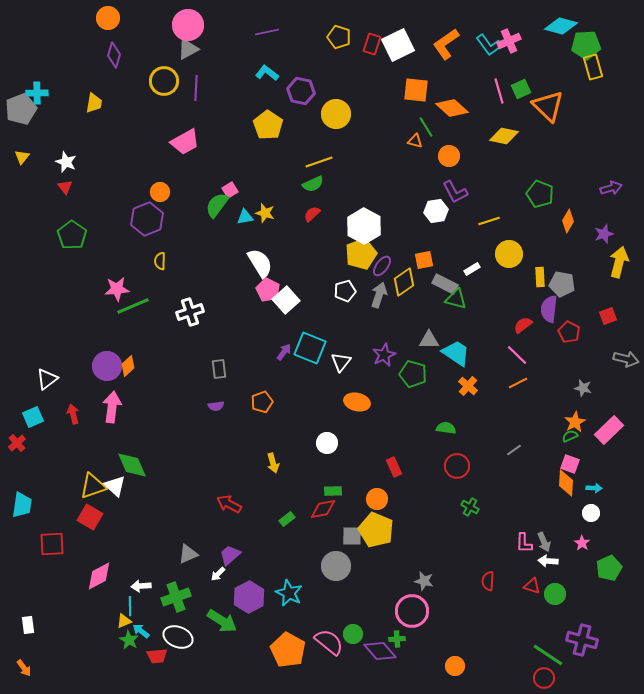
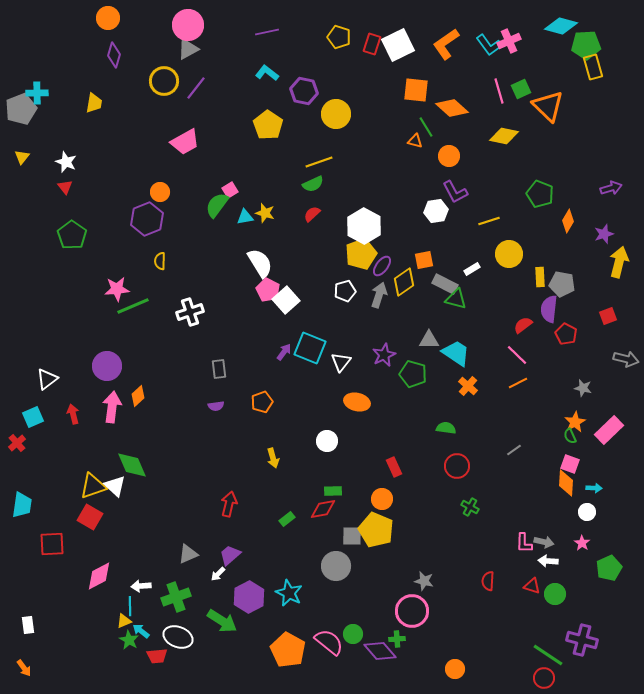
purple line at (196, 88): rotated 35 degrees clockwise
purple hexagon at (301, 91): moved 3 px right
red pentagon at (569, 332): moved 3 px left, 2 px down
orange diamond at (128, 366): moved 10 px right, 30 px down
green semicircle at (570, 436): rotated 91 degrees counterclockwise
white circle at (327, 443): moved 2 px up
yellow arrow at (273, 463): moved 5 px up
orange circle at (377, 499): moved 5 px right
red arrow at (229, 504): rotated 75 degrees clockwise
white circle at (591, 513): moved 4 px left, 1 px up
gray arrow at (544, 542): rotated 54 degrees counterclockwise
orange circle at (455, 666): moved 3 px down
